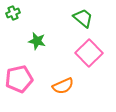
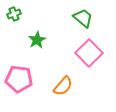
green cross: moved 1 px right, 1 px down
green star: moved 1 px up; rotated 30 degrees clockwise
pink pentagon: rotated 20 degrees clockwise
orange semicircle: rotated 25 degrees counterclockwise
